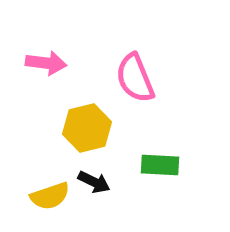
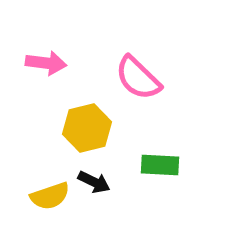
pink semicircle: moved 3 px right; rotated 24 degrees counterclockwise
